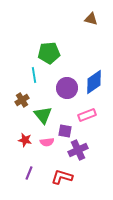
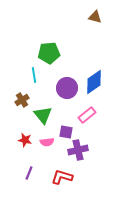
brown triangle: moved 4 px right, 2 px up
pink rectangle: rotated 18 degrees counterclockwise
purple square: moved 1 px right, 1 px down
purple cross: rotated 12 degrees clockwise
